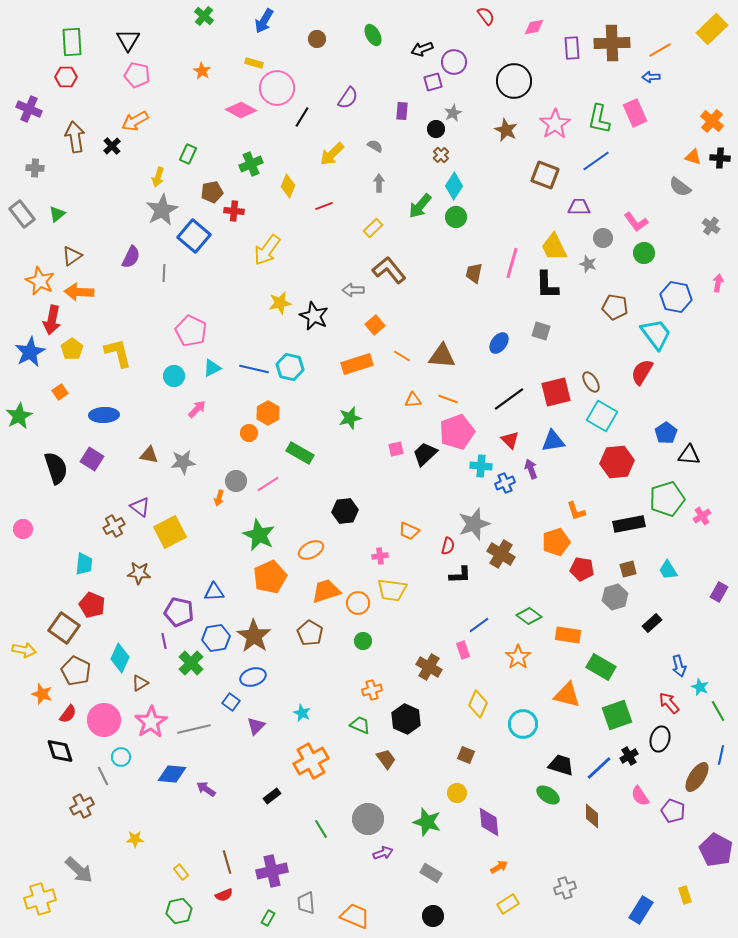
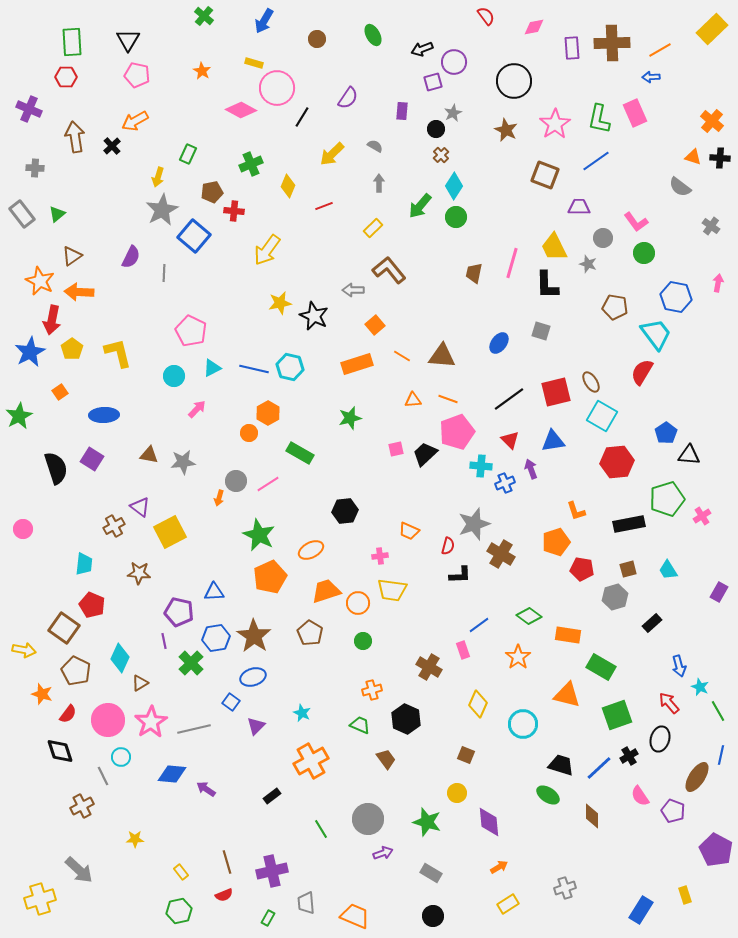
pink circle at (104, 720): moved 4 px right
